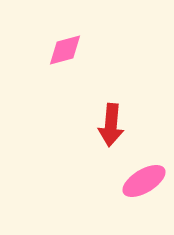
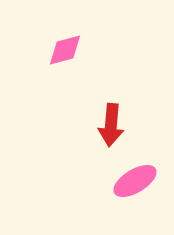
pink ellipse: moved 9 px left
